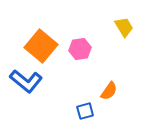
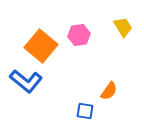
yellow trapezoid: moved 1 px left
pink hexagon: moved 1 px left, 14 px up
blue square: rotated 24 degrees clockwise
